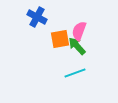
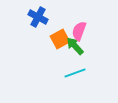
blue cross: moved 1 px right
orange square: rotated 18 degrees counterclockwise
green arrow: moved 2 px left
